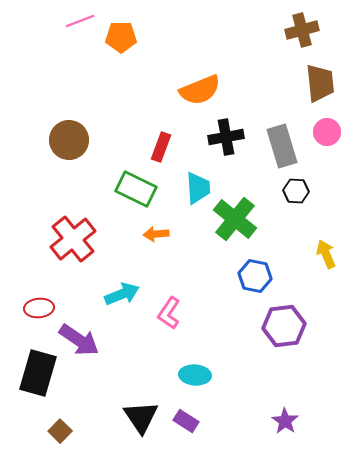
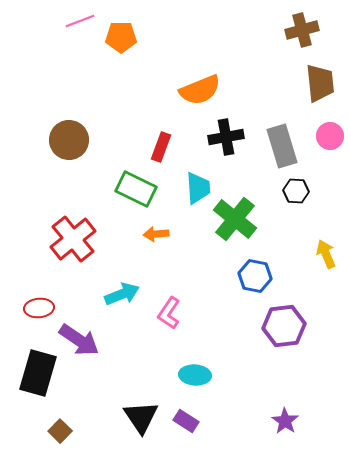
pink circle: moved 3 px right, 4 px down
